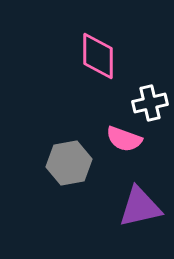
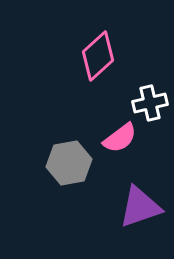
pink diamond: rotated 48 degrees clockwise
pink semicircle: moved 4 px left, 1 px up; rotated 57 degrees counterclockwise
purple triangle: rotated 6 degrees counterclockwise
